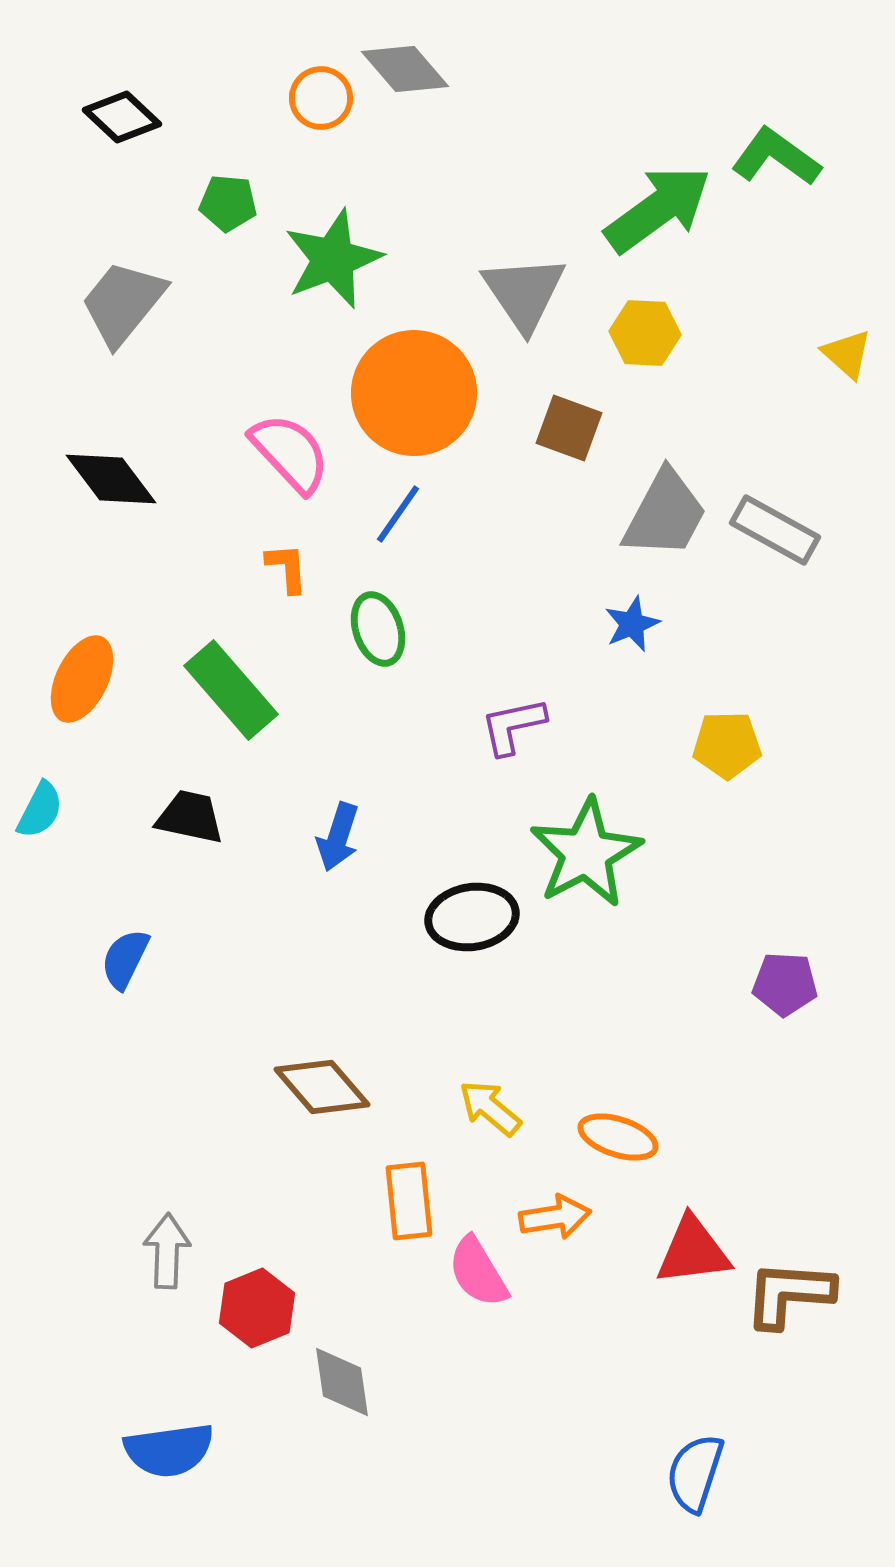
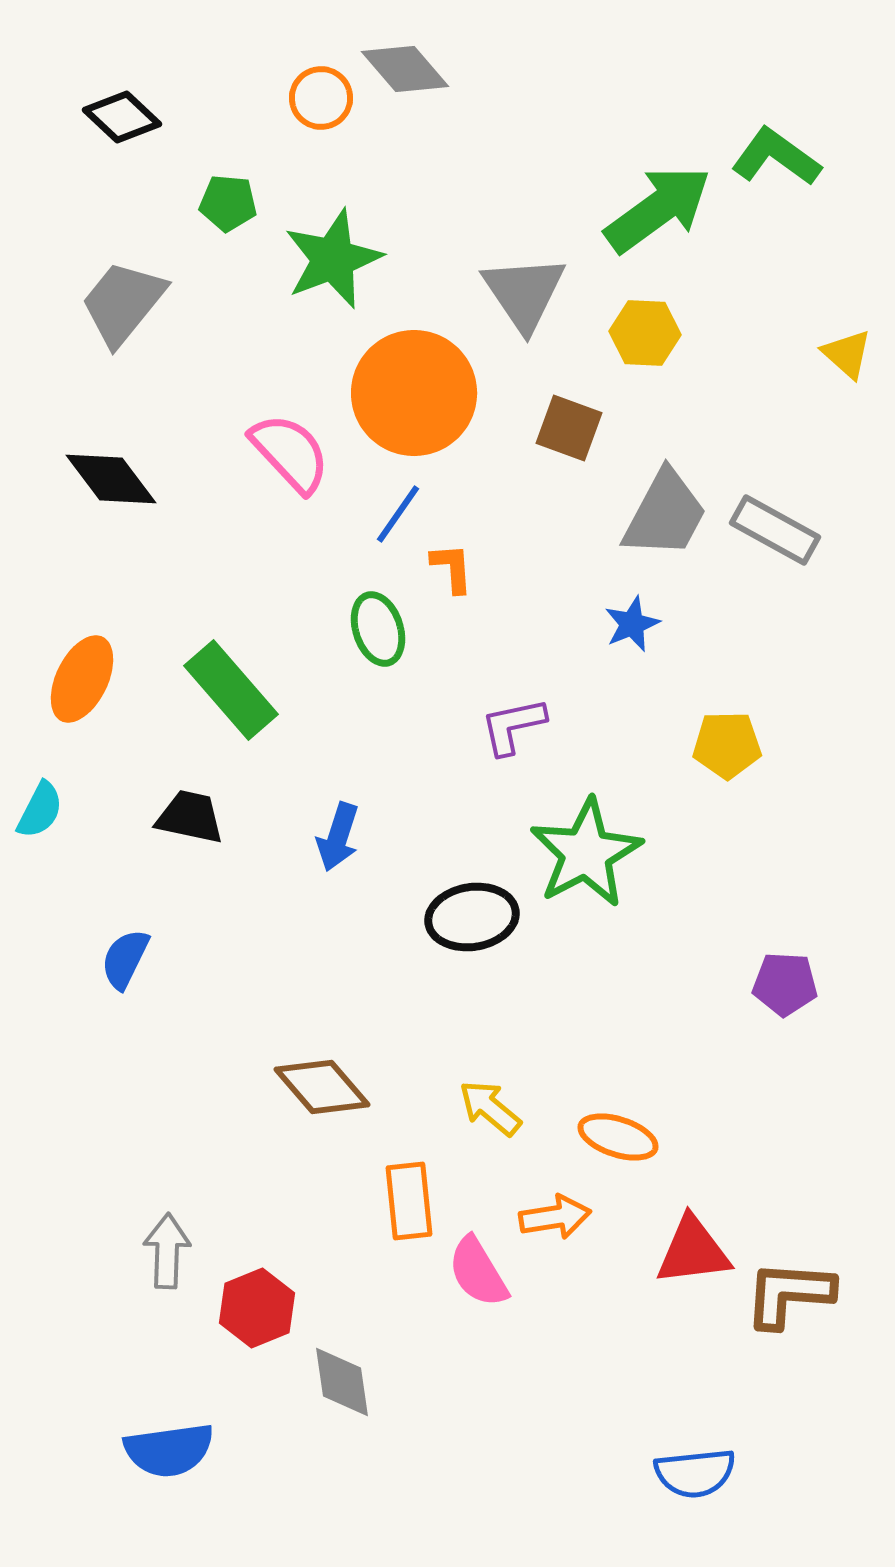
orange L-shape at (287, 568): moved 165 px right
blue semicircle at (695, 1473): rotated 114 degrees counterclockwise
